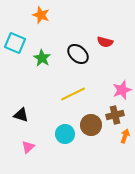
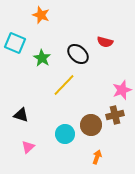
yellow line: moved 9 px left, 9 px up; rotated 20 degrees counterclockwise
orange arrow: moved 28 px left, 21 px down
